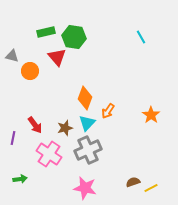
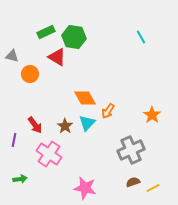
green rectangle: rotated 12 degrees counterclockwise
red triangle: rotated 18 degrees counterclockwise
orange circle: moved 3 px down
orange diamond: rotated 50 degrees counterclockwise
orange star: moved 1 px right
brown star: moved 2 px up; rotated 21 degrees counterclockwise
purple line: moved 1 px right, 2 px down
gray cross: moved 43 px right
yellow line: moved 2 px right
